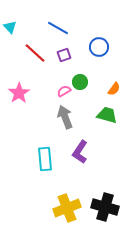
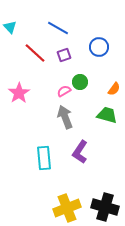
cyan rectangle: moved 1 px left, 1 px up
